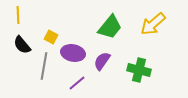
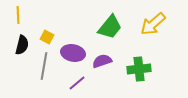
yellow square: moved 4 px left
black semicircle: rotated 126 degrees counterclockwise
purple semicircle: rotated 36 degrees clockwise
green cross: moved 1 px up; rotated 20 degrees counterclockwise
